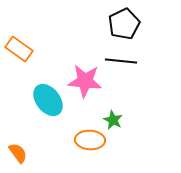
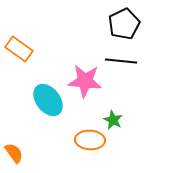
orange semicircle: moved 4 px left
